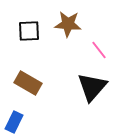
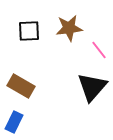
brown star: moved 1 px right, 4 px down; rotated 12 degrees counterclockwise
brown rectangle: moved 7 px left, 3 px down
